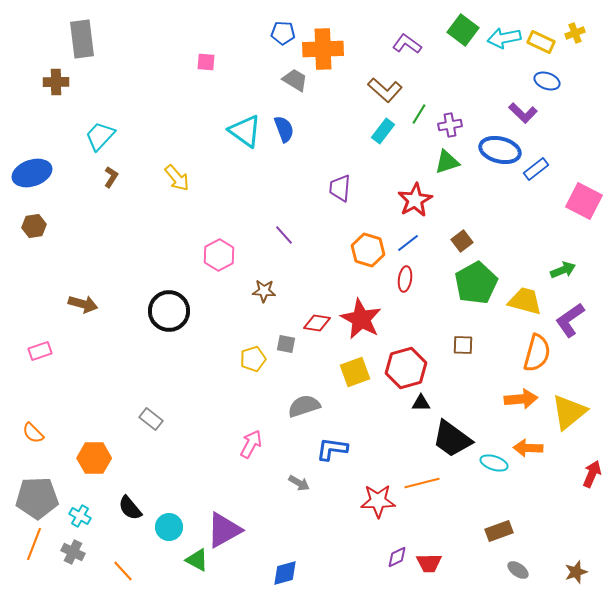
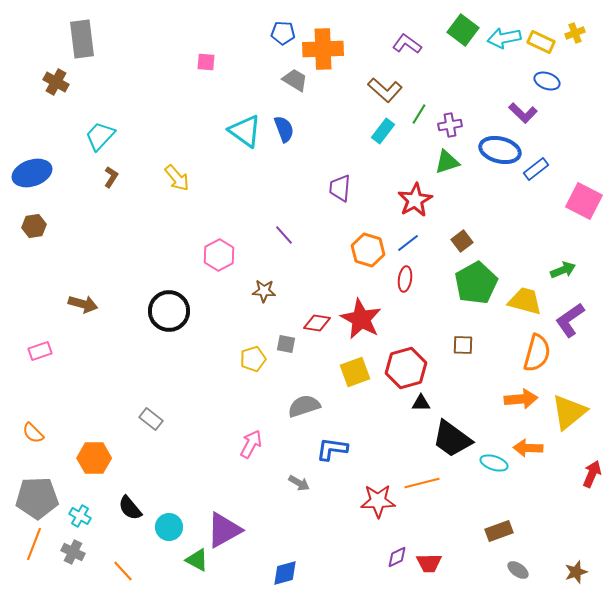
brown cross at (56, 82): rotated 30 degrees clockwise
